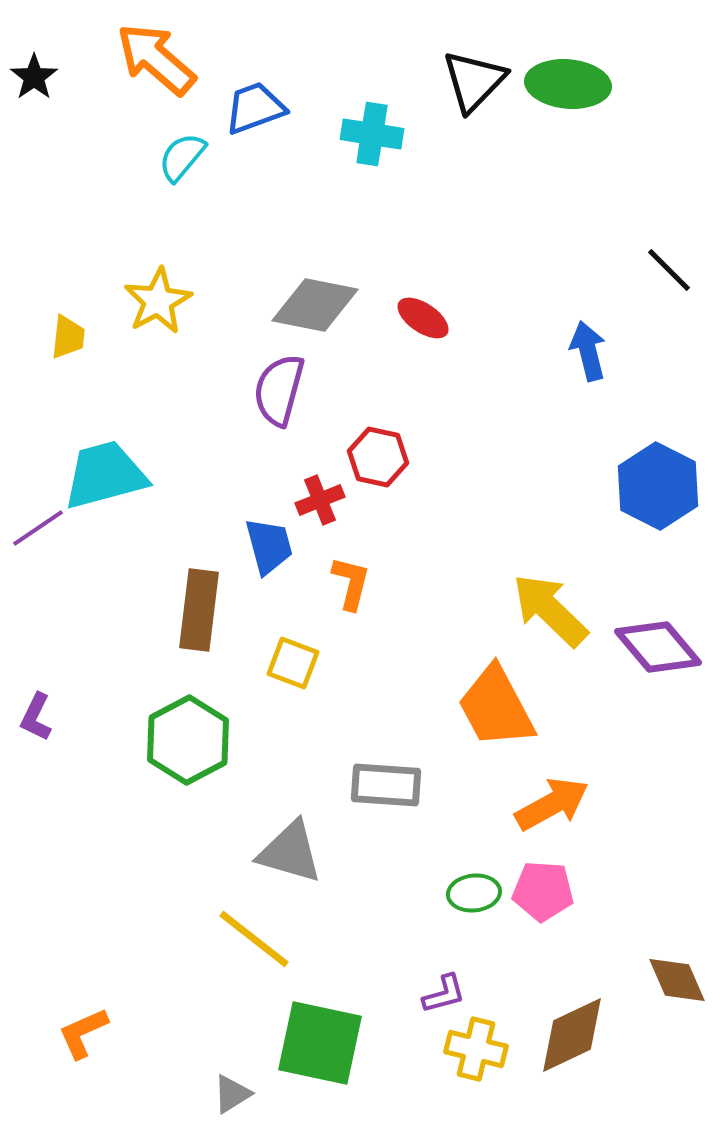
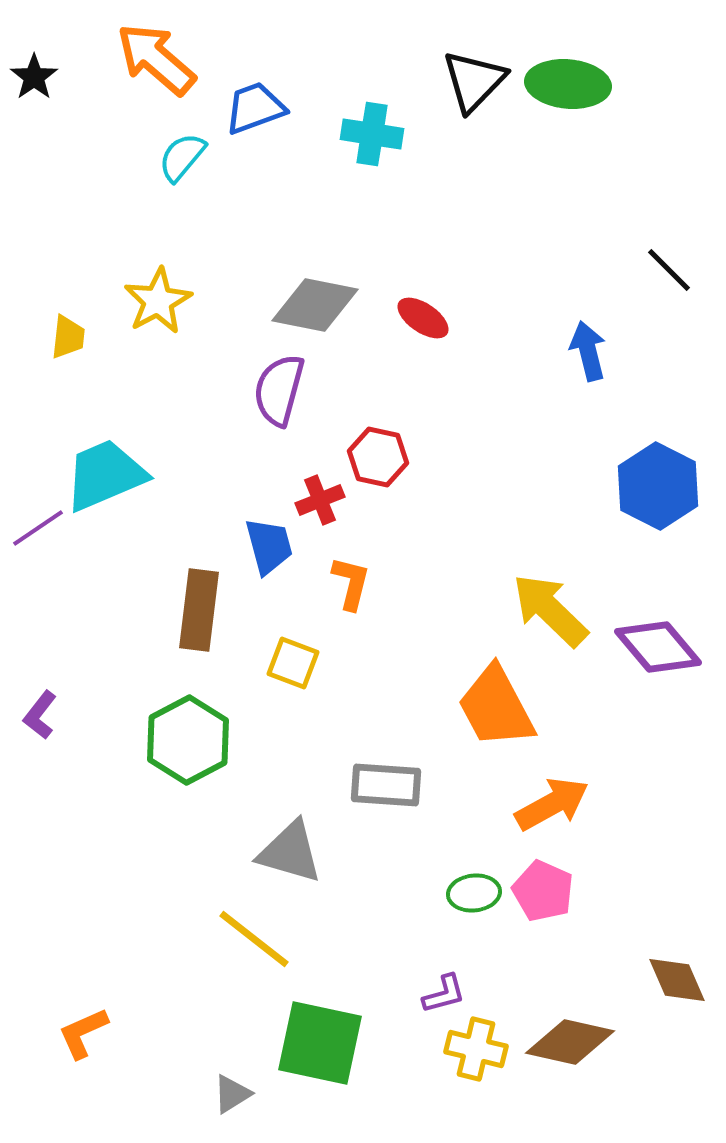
cyan trapezoid at (105, 475): rotated 8 degrees counterclockwise
purple L-shape at (36, 717): moved 4 px right, 2 px up; rotated 12 degrees clockwise
pink pentagon at (543, 891): rotated 20 degrees clockwise
brown diamond at (572, 1035): moved 2 px left, 7 px down; rotated 38 degrees clockwise
